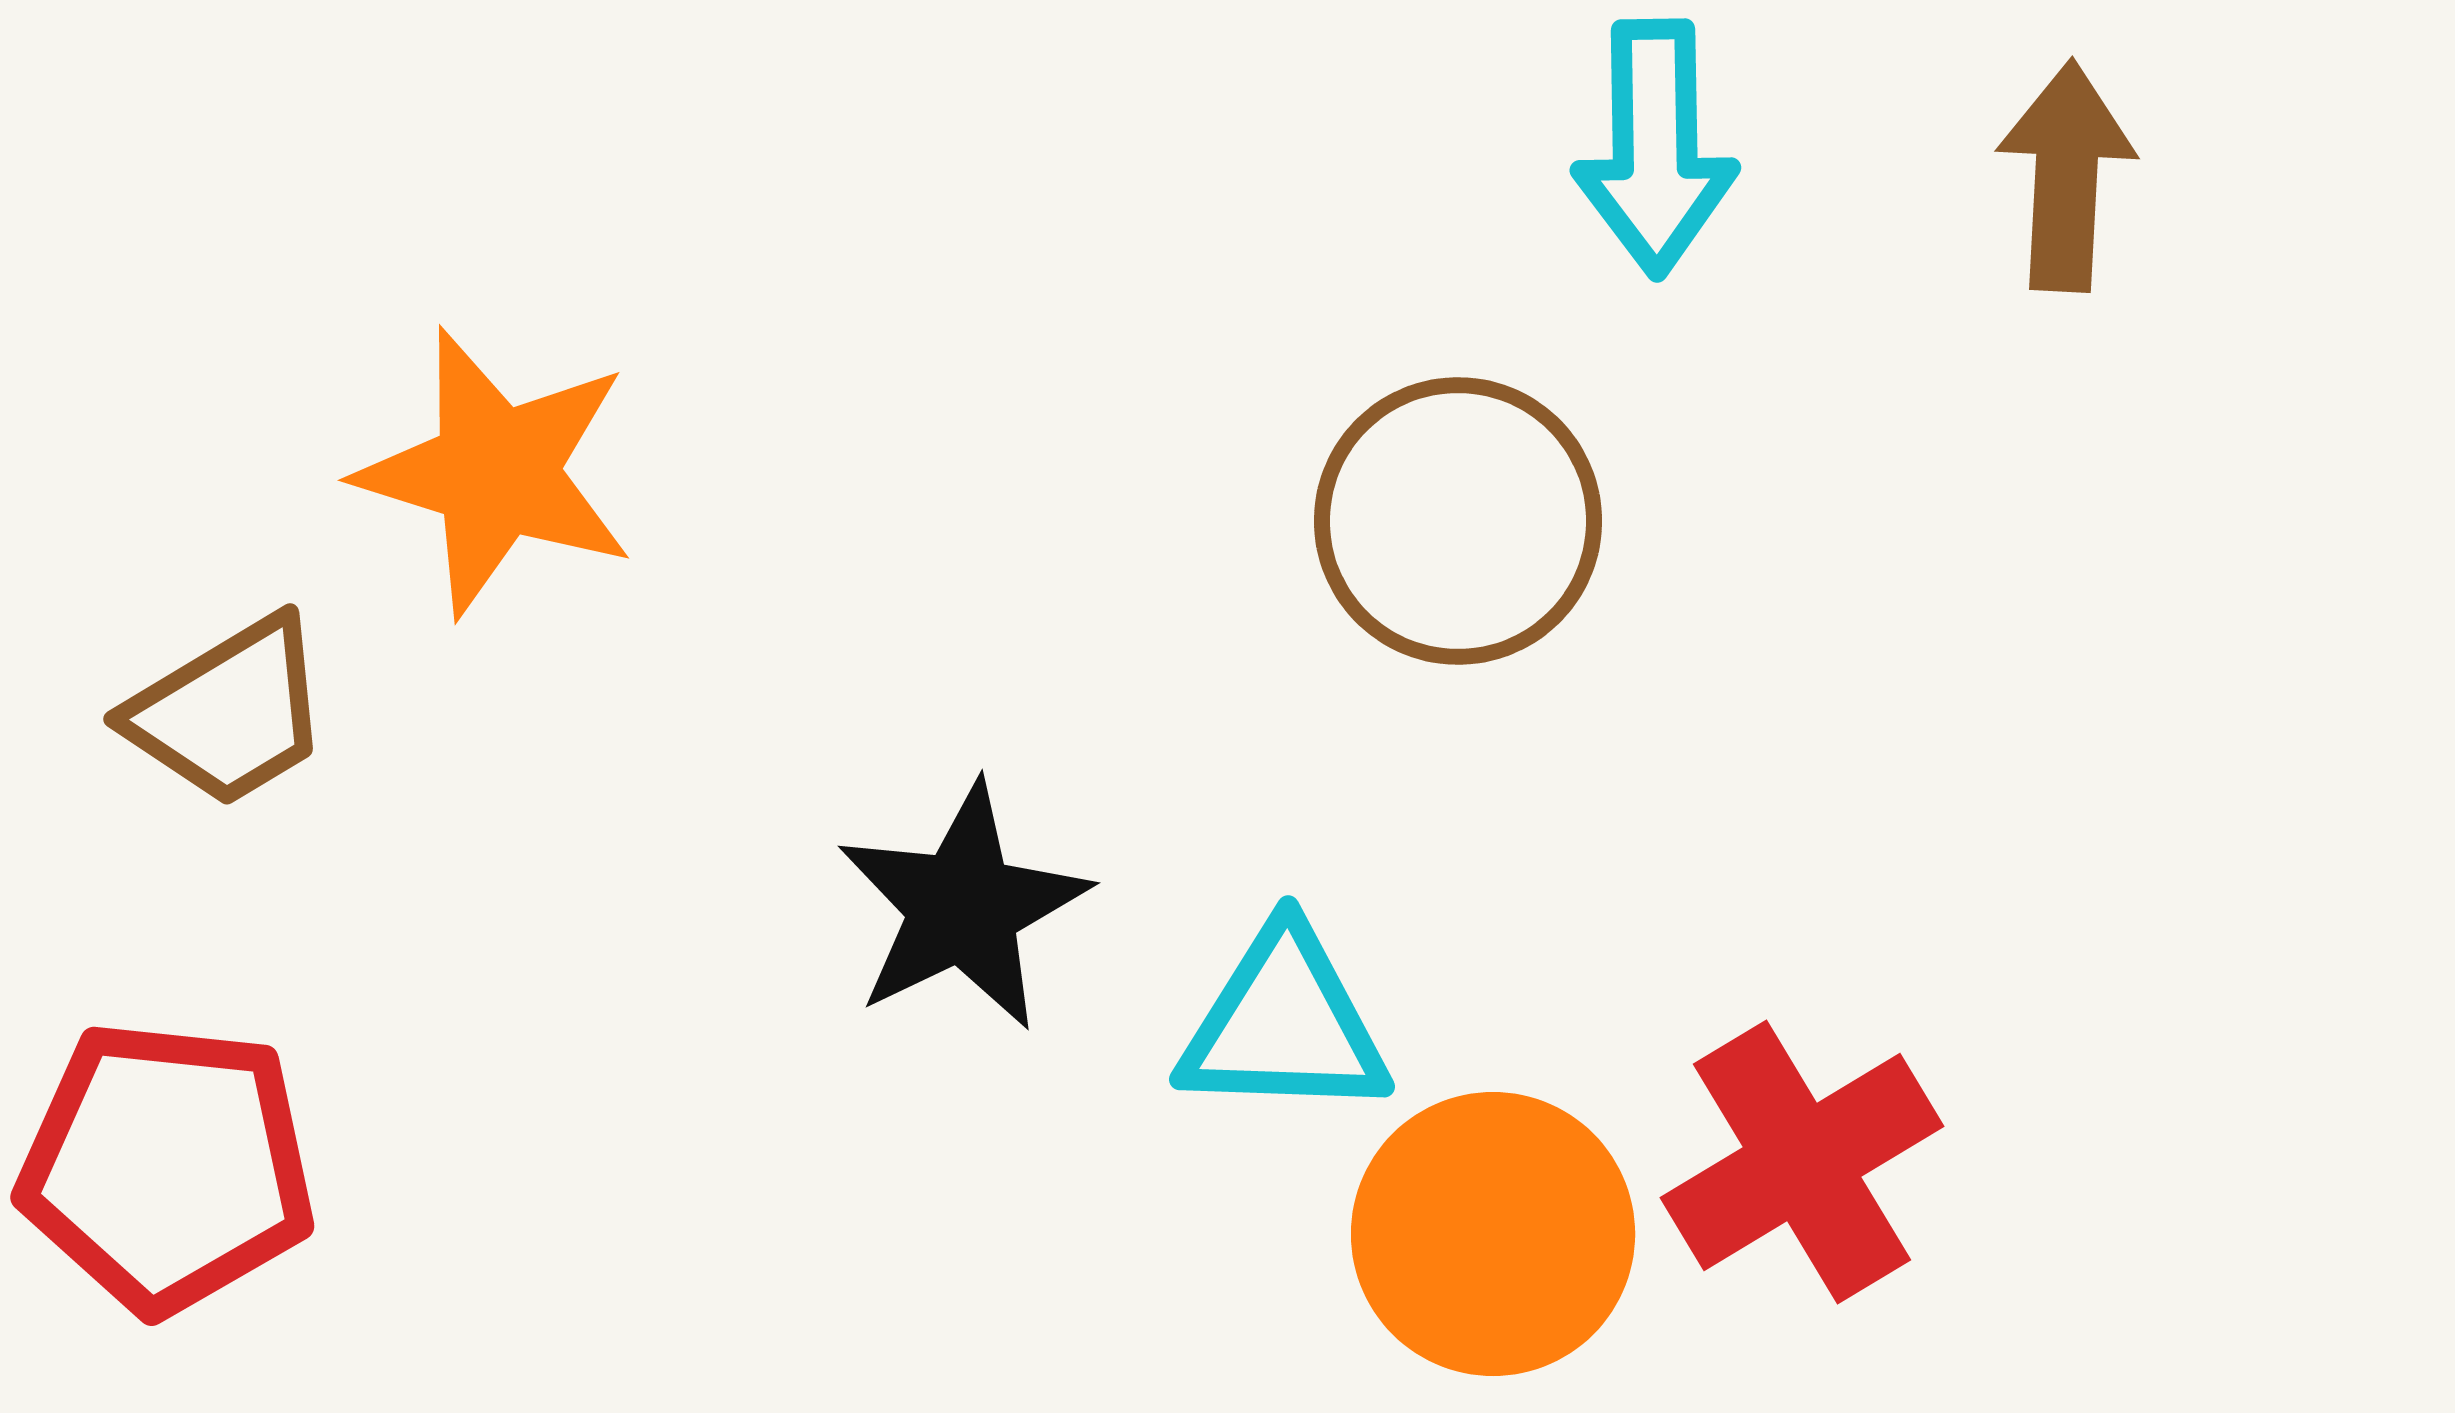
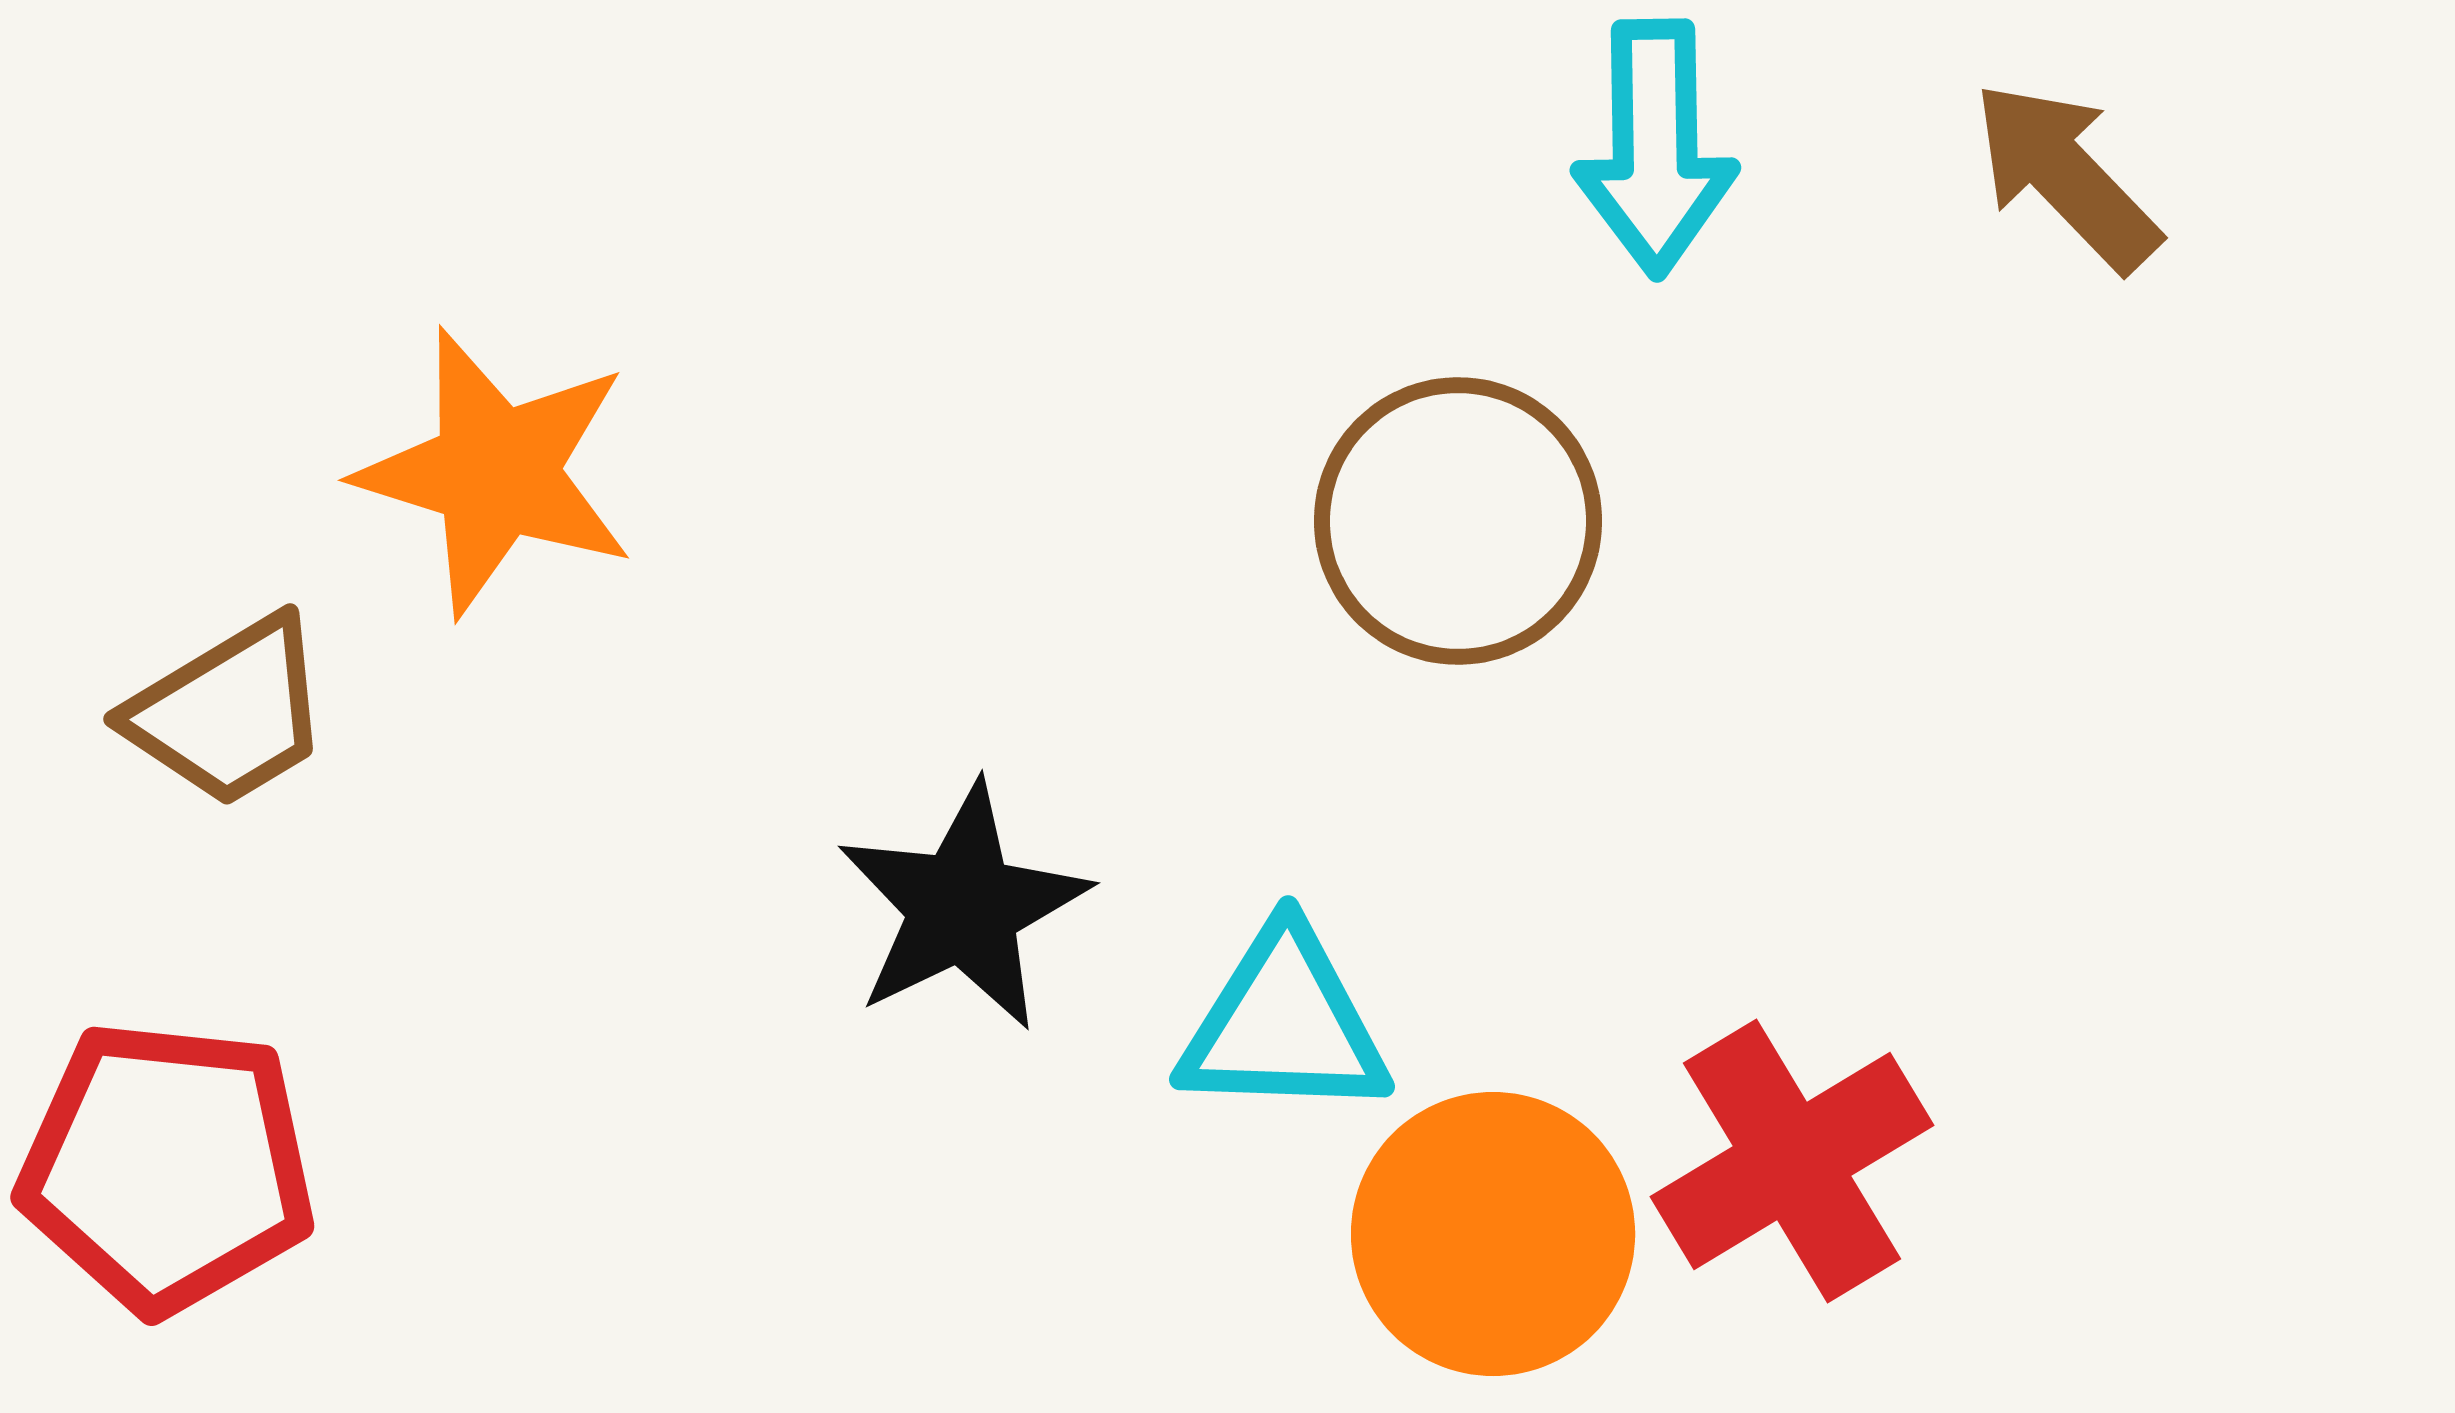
brown arrow: rotated 47 degrees counterclockwise
red cross: moved 10 px left, 1 px up
